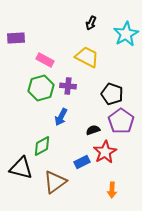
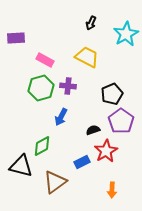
black pentagon: rotated 30 degrees clockwise
red star: moved 1 px right, 1 px up
black triangle: moved 2 px up
